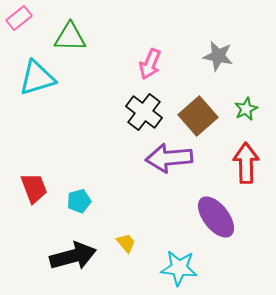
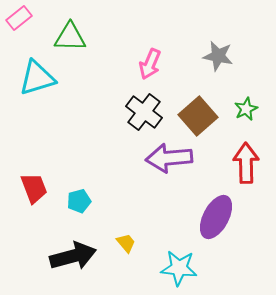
purple ellipse: rotated 66 degrees clockwise
